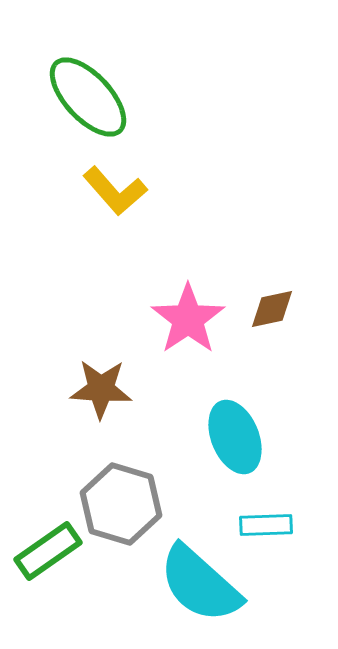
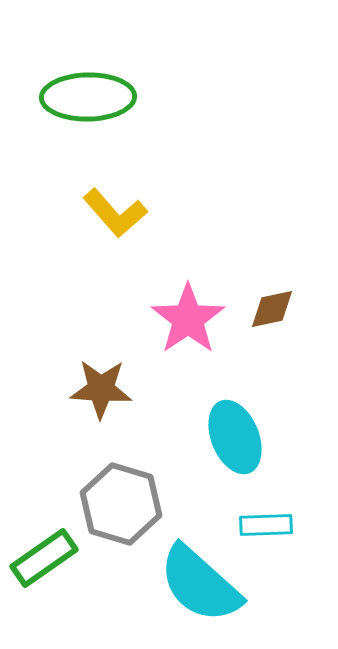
green ellipse: rotated 48 degrees counterclockwise
yellow L-shape: moved 22 px down
green rectangle: moved 4 px left, 7 px down
